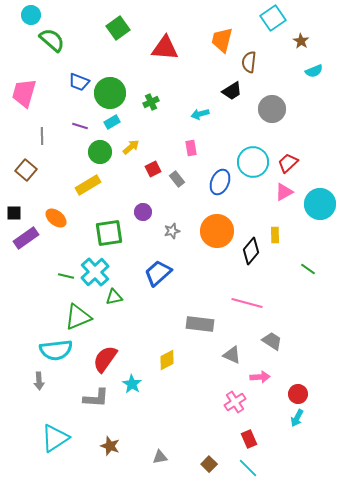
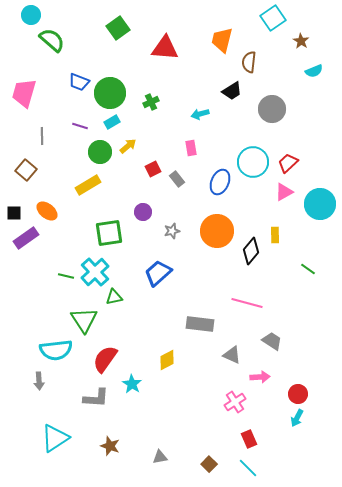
yellow arrow at (131, 147): moved 3 px left, 1 px up
orange ellipse at (56, 218): moved 9 px left, 7 px up
green triangle at (78, 317): moved 6 px right, 3 px down; rotated 40 degrees counterclockwise
